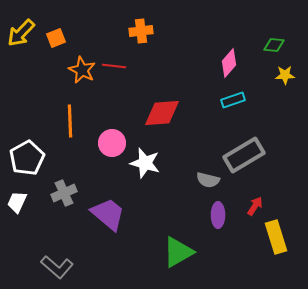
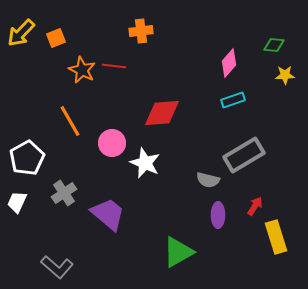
orange line: rotated 28 degrees counterclockwise
white star: rotated 8 degrees clockwise
gray cross: rotated 10 degrees counterclockwise
